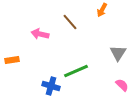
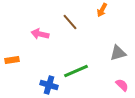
gray triangle: rotated 42 degrees clockwise
blue cross: moved 2 px left, 1 px up
